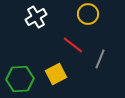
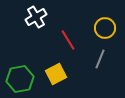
yellow circle: moved 17 px right, 14 px down
red line: moved 5 px left, 5 px up; rotated 20 degrees clockwise
green hexagon: rotated 8 degrees counterclockwise
